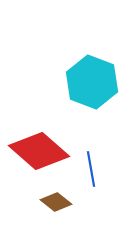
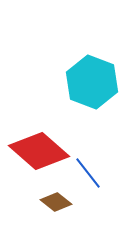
blue line: moved 3 px left, 4 px down; rotated 28 degrees counterclockwise
